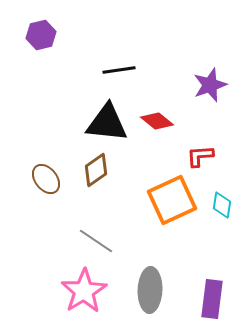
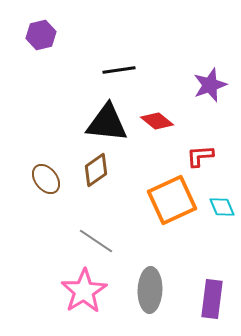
cyan diamond: moved 2 px down; rotated 32 degrees counterclockwise
